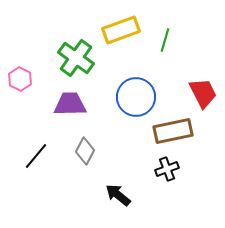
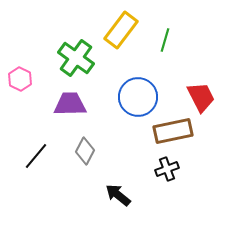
yellow rectangle: rotated 33 degrees counterclockwise
red trapezoid: moved 2 px left, 4 px down
blue circle: moved 2 px right
